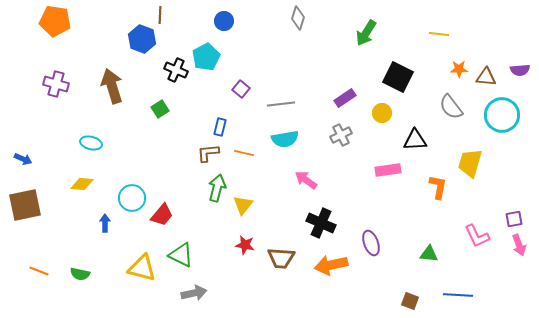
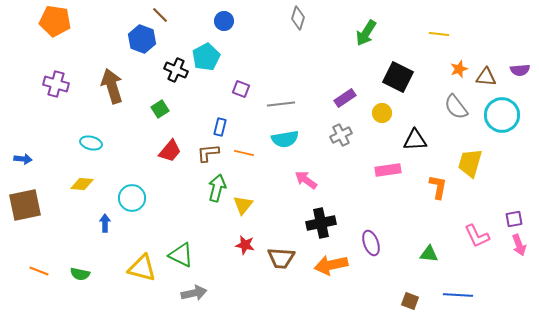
brown line at (160, 15): rotated 48 degrees counterclockwise
orange star at (459, 69): rotated 18 degrees counterclockwise
purple square at (241, 89): rotated 18 degrees counterclockwise
gray semicircle at (451, 107): moved 5 px right
blue arrow at (23, 159): rotated 18 degrees counterclockwise
red trapezoid at (162, 215): moved 8 px right, 64 px up
black cross at (321, 223): rotated 36 degrees counterclockwise
